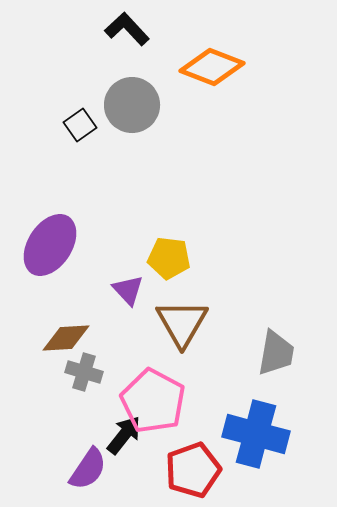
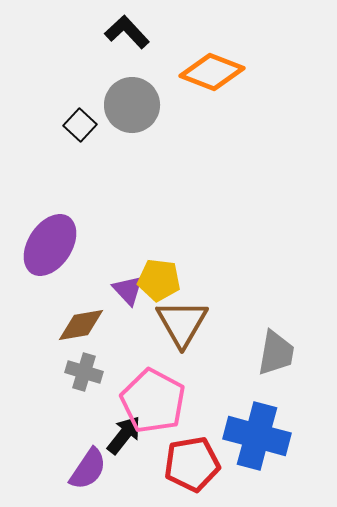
black L-shape: moved 3 px down
orange diamond: moved 5 px down
black square: rotated 12 degrees counterclockwise
yellow pentagon: moved 10 px left, 22 px down
brown diamond: moved 15 px right, 13 px up; rotated 6 degrees counterclockwise
blue cross: moved 1 px right, 2 px down
red pentagon: moved 1 px left, 6 px up; rotated 10 degrees clockwise
